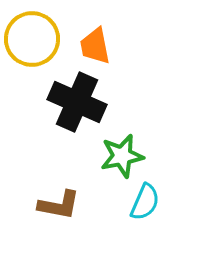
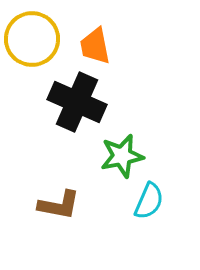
cyan semicircle: moved 4 px right, 1 px up
